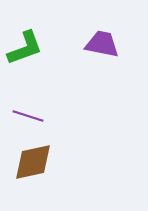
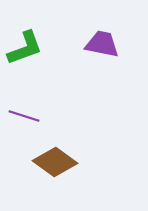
purple line: moved 4 px left
brown diamond: moved 22 px right; rotated 48 degrees clockwise
